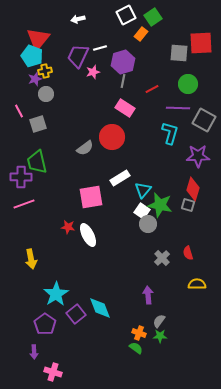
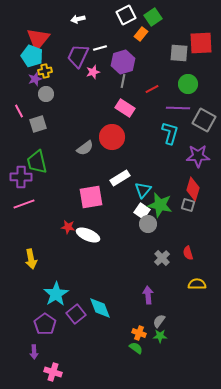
white ellipse at (88, 235): rotated 40 degrees counterclockwise
